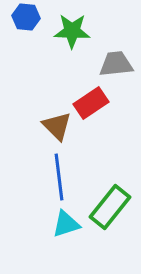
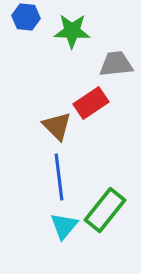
green rectangle: moved 5 px left, 3 px down
cyan triangle: moved 2 px left, 2 px down; rotated 32 degrees counterclockwise
